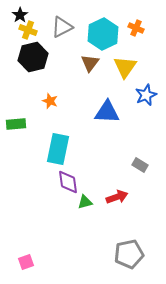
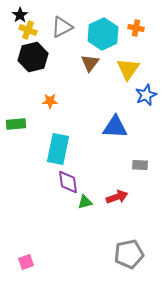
orange cross: rotated 14 degrees counterclockwise
yellow triangle: moved 3 px right, 2 px down
orange star: rotated 21 degrees counterclockwise
blue triangle: moved 8 px right, 15 px down
gray rectangle: rotated 28 degrees counterclockwise
